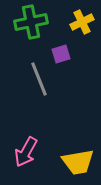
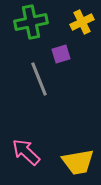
pink arrow: rotated 104 degrees clockwise
